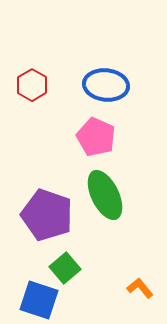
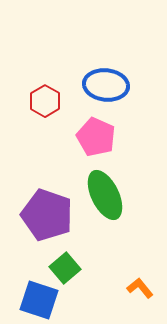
red hexagon: moved 13 px right, 16 px down
